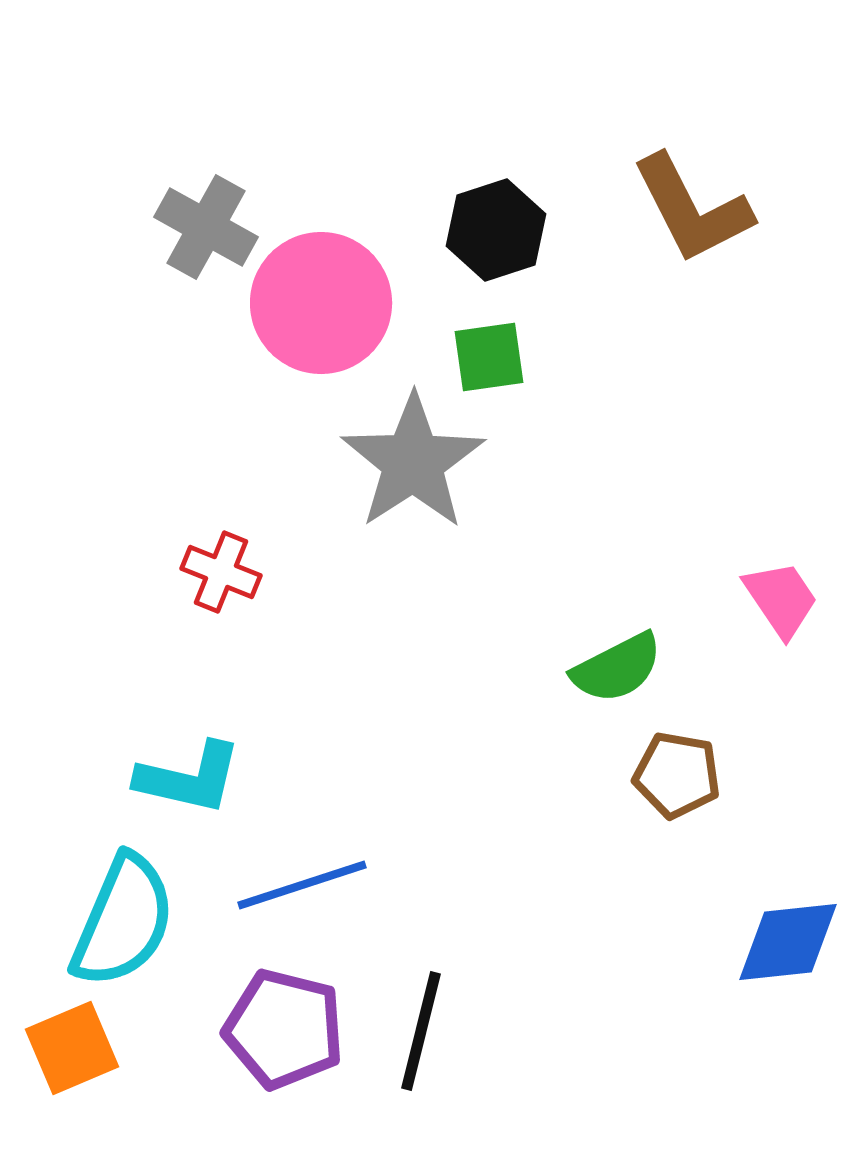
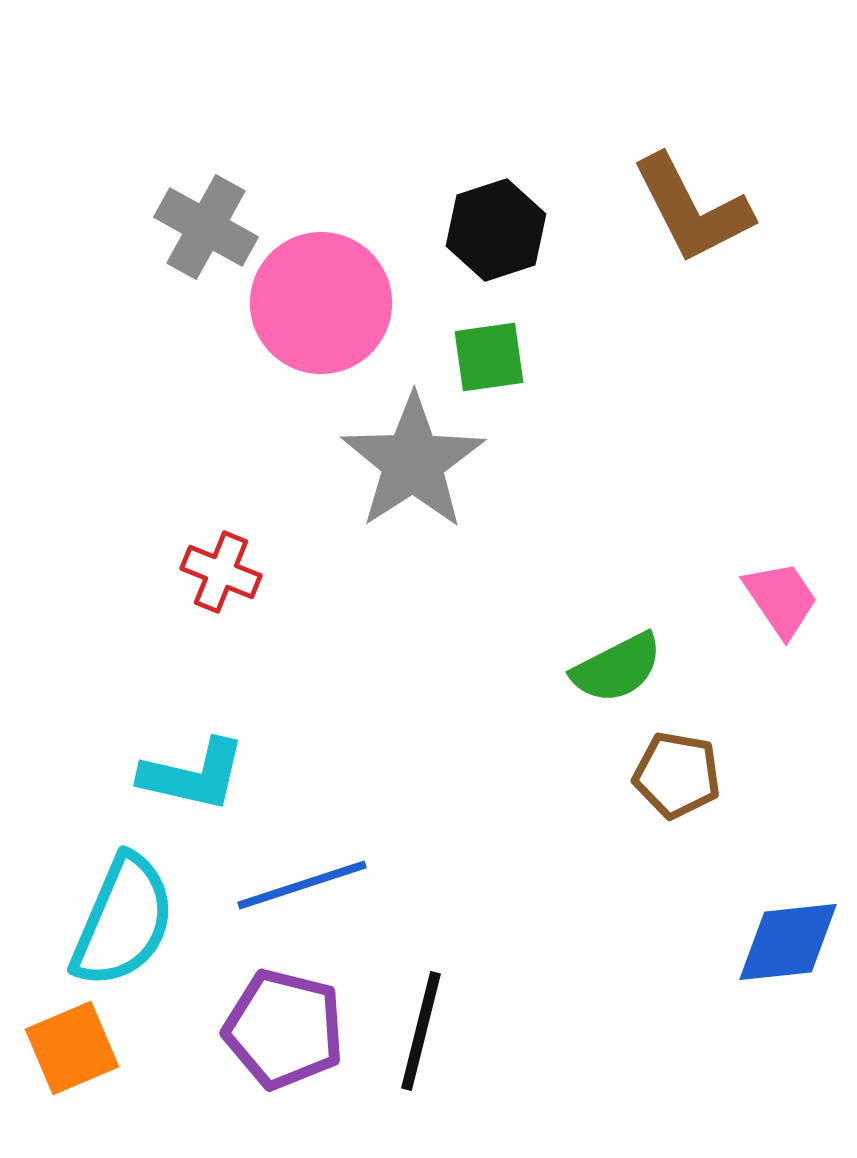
cyan L-shape: moved 4 px right, 3 px up
